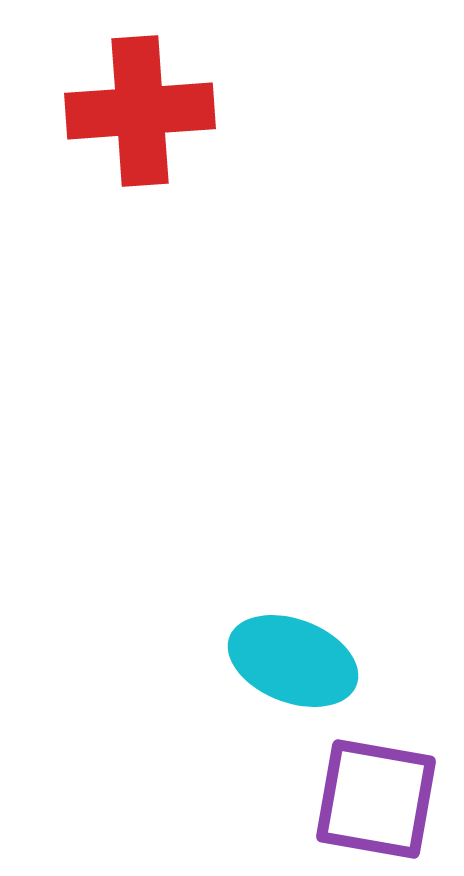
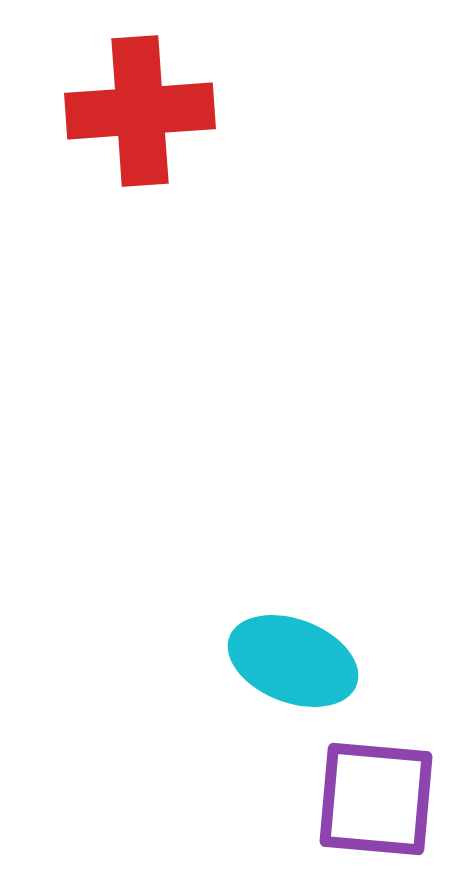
purple square: rotated 5 degrees counterclockwise
